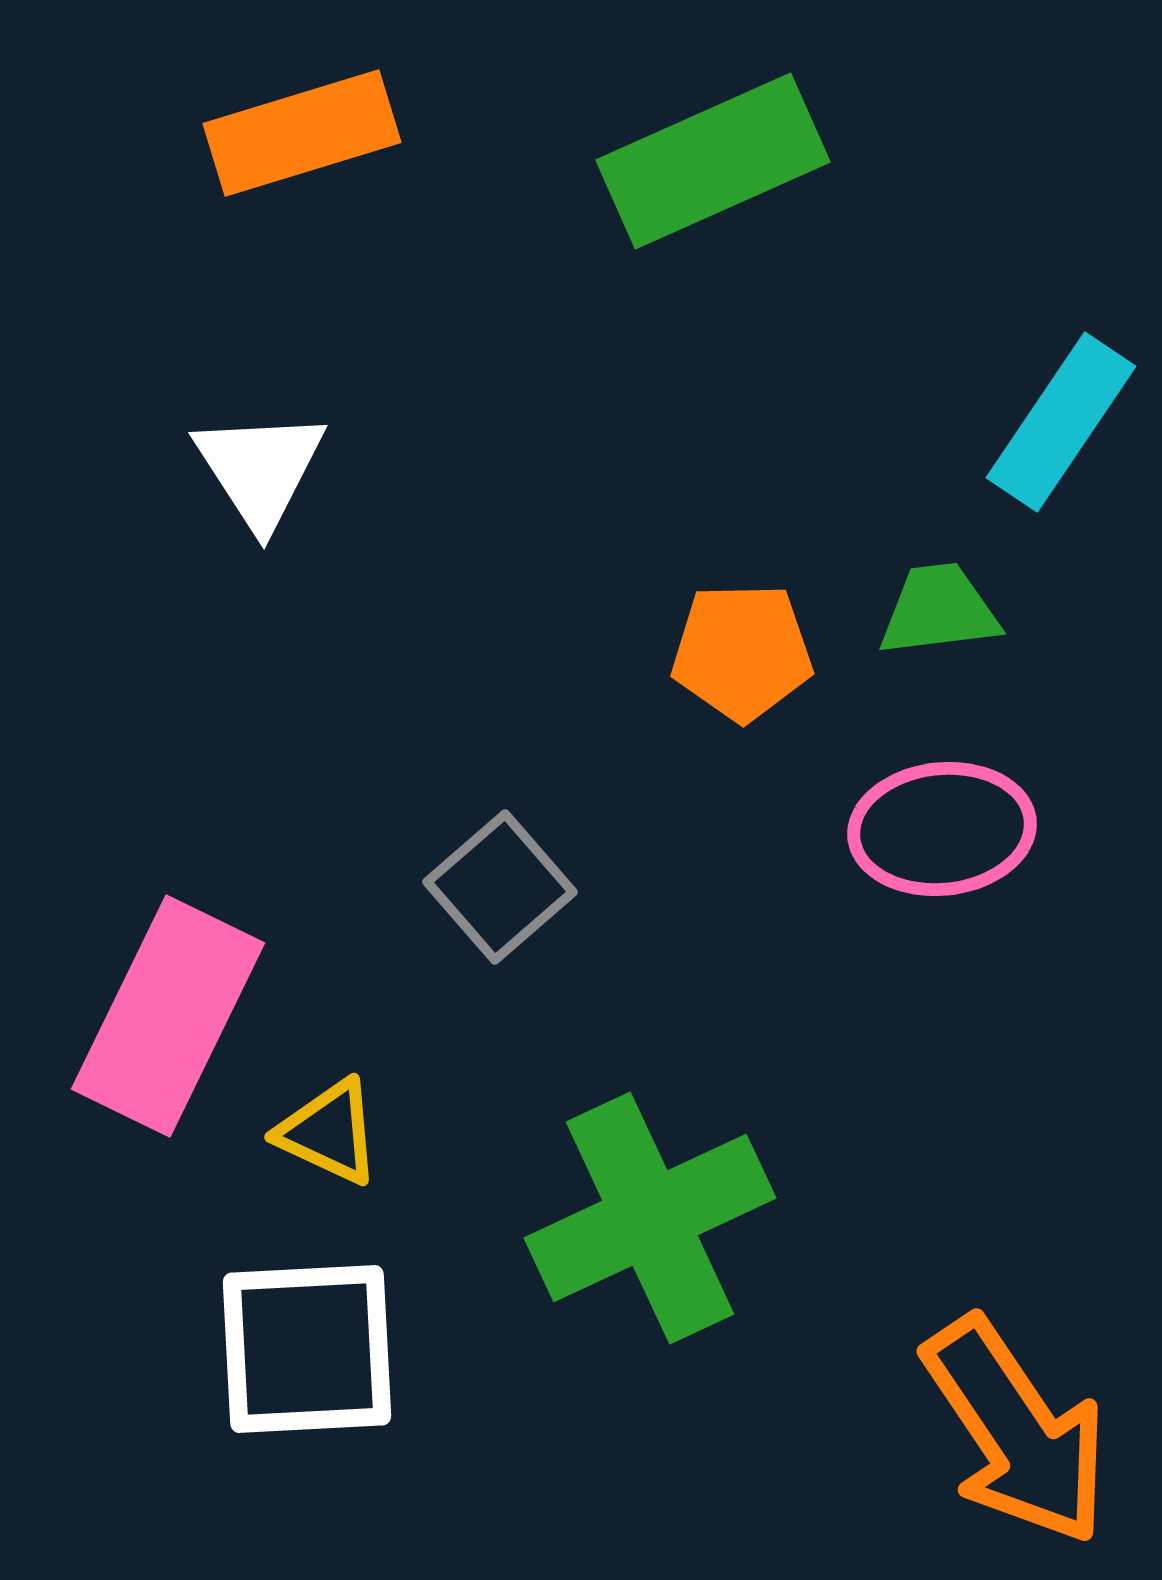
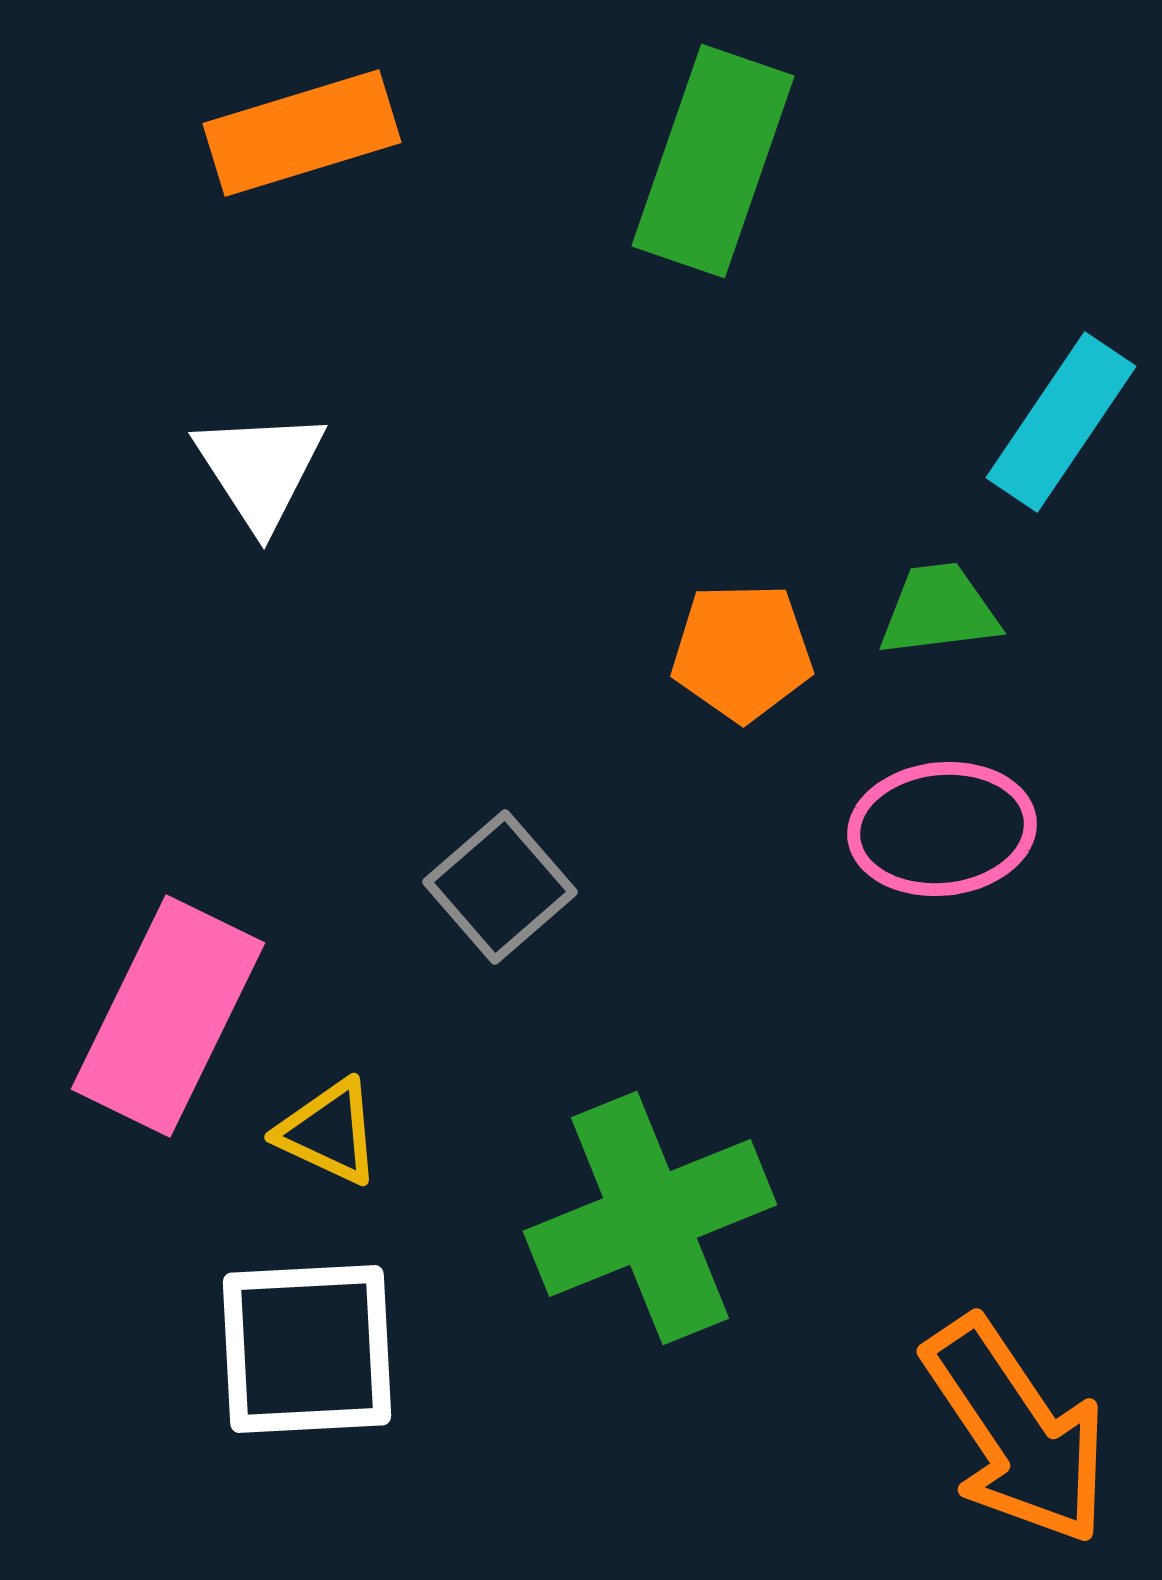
green rectangle: rotated 47 degrees counterclockwise
green cross: rotated 3 degrees clockwise
